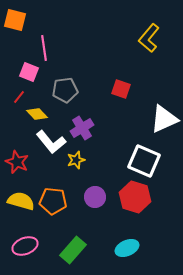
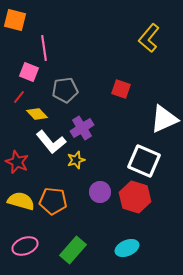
purple circle: moved 5 px right, 5 px up
